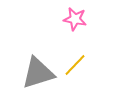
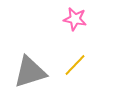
gray triangle: moved 8 px left, 1 px up
